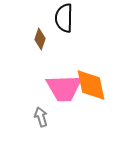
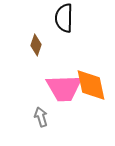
brown diamond: moved 4 px left, 6 px down
